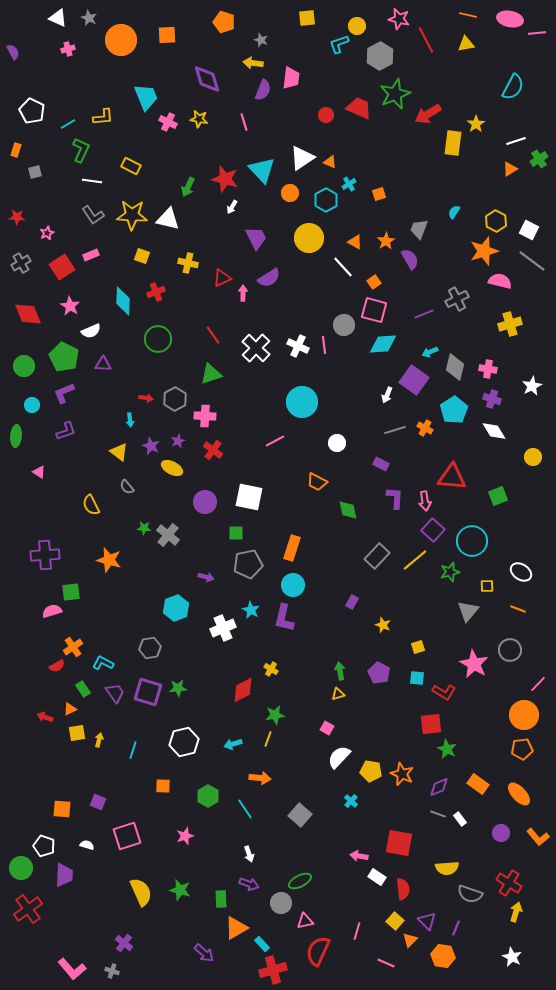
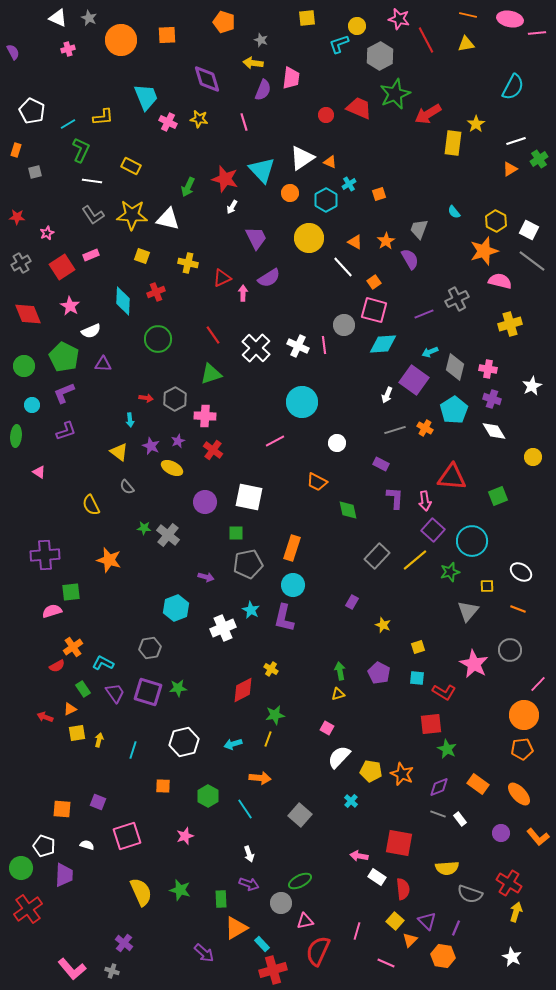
cyan semicircle at (454, 212): rotated 72 degrees counterclockwise
